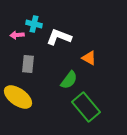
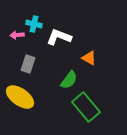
gray rectangle: rotated 12 degrees clockwise
yellow ellipse: moved 2 px right
